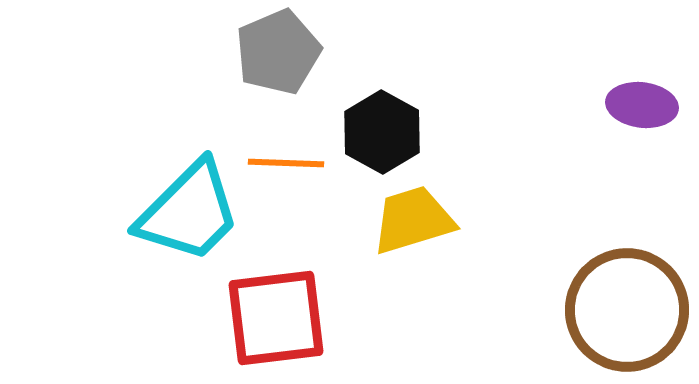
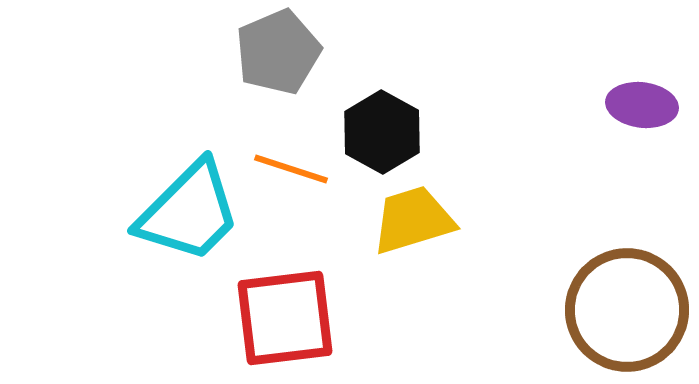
orange line: moved 5 px right, 6 px down; rotated 16 degrees clockwise
red square: moved 9 px right
